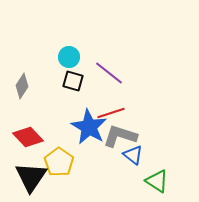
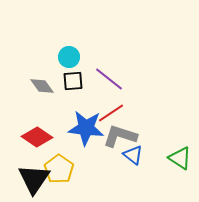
purple line: moved 6 px down
black square: rotated 20 degrees counterclockwise
gray diamond: moved 20 px right; rotated 70 degrees counterclockwise
red line: rotated 16 degrees counterclockwise
blue star: moved 3 px left, 1 px down; rotated 24 degrees counterclockwise
red diamond: moved 9 px right; rotated 12 degrees counterclockwise
yellow pentagon: moved 7 px down
black triangle: moved 3 px right, 2 px down
green triangle: moved 23 px right, 23 px up
